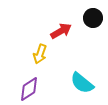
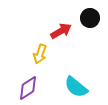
black circle: moved 3 px left
cyan semicircle: moved 6 px left, 4 px down
purple diamond: moved 1 px left, 1 px up
